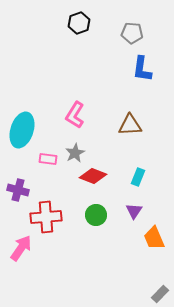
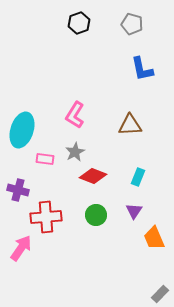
gray pentagon: moved 9 px up; rotated 10 degrees clockwise
blue L-shape: rotated 20 degrees counterclockwise
gray star: moved 1 px up
pink rectangle: moved 3 px left
